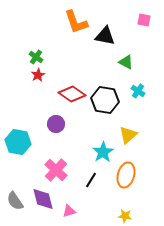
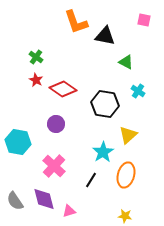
red star: moved 2 px left, 5 px down; rotated 16 degrees counterclockwise
red diamond: moved 9 px left, 5 px up
black hexagon: moved 4 px down
pink cross: moved 2 px left, 4 px up
purple diamond: moved 1 px right
